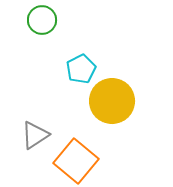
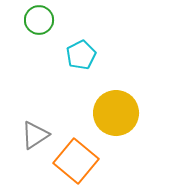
green circle: moved 3 px left
cyan pentagon: moved 14 px up
yellow circle: moved 4 px right, 12 px down
